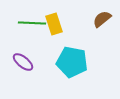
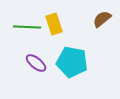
green line: moved 5 px left, 4 px down
purple ellipse: moved 13 px right, 1 px down
